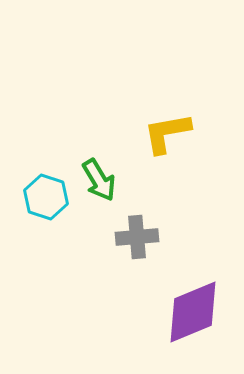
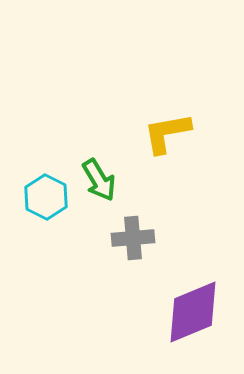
cyan hexagon: rotated 9 degrees clockwise
gray cross: moved 4 px left, 1 px down
